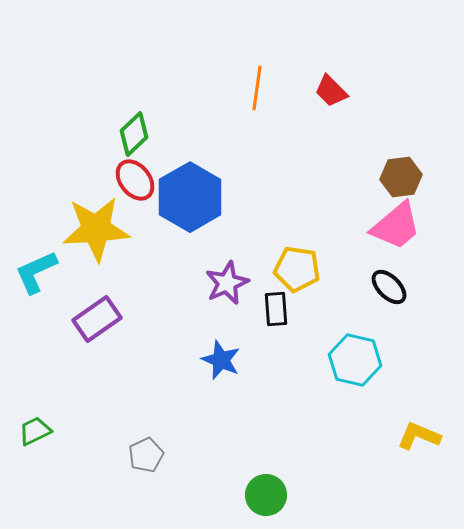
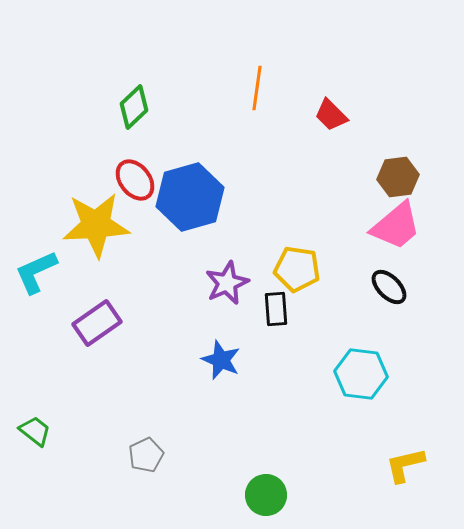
red trapezoid: moved 24 px down
green diamond: moved 27 px up
brown hexagon: moved 3 px left
blue hexagon: rotated 14 degrees clockwise
yellow star: moved 4 px up
purple rectangle: moved 4 px down
cyan hexagon: moved 6 px right, 14 px down; rotated 6 degrees counterclockwise
green trapezoid: rotated 64 degrees clockwise
yellow L-shape: moved 14 px left, 29 px down; rotated 36 degrees counterclockwise
